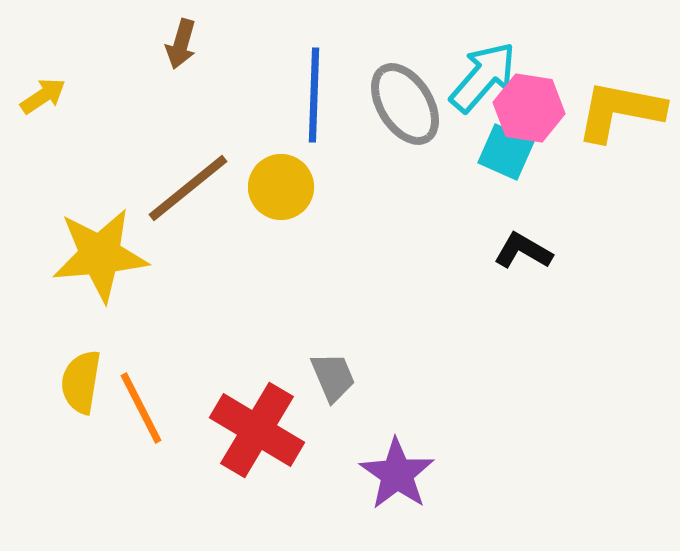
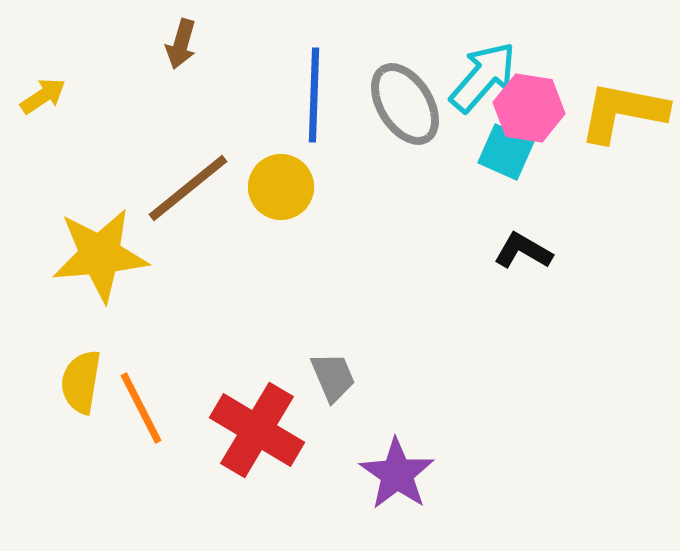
yellow L-shape: moved 3 px right, 1 px down
